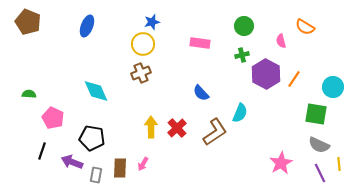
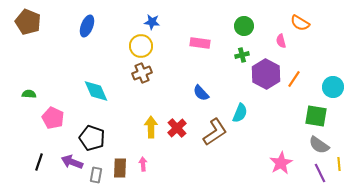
blue star: rotated 21 degrees clockwise
orange semicircle: moved 5 px left, 4 px up
yellow circle: moved 2 px left, 2 px down
brown cross: moved 1 px right
green square: moved 2 px down
black pentagon: rotated 10 degrees clockwise
gray semicircle: rotated 10 degrees clockwise
black line: moved 3 px left, 11 px down
pink arrow: rotated 144 degrees clockwise
